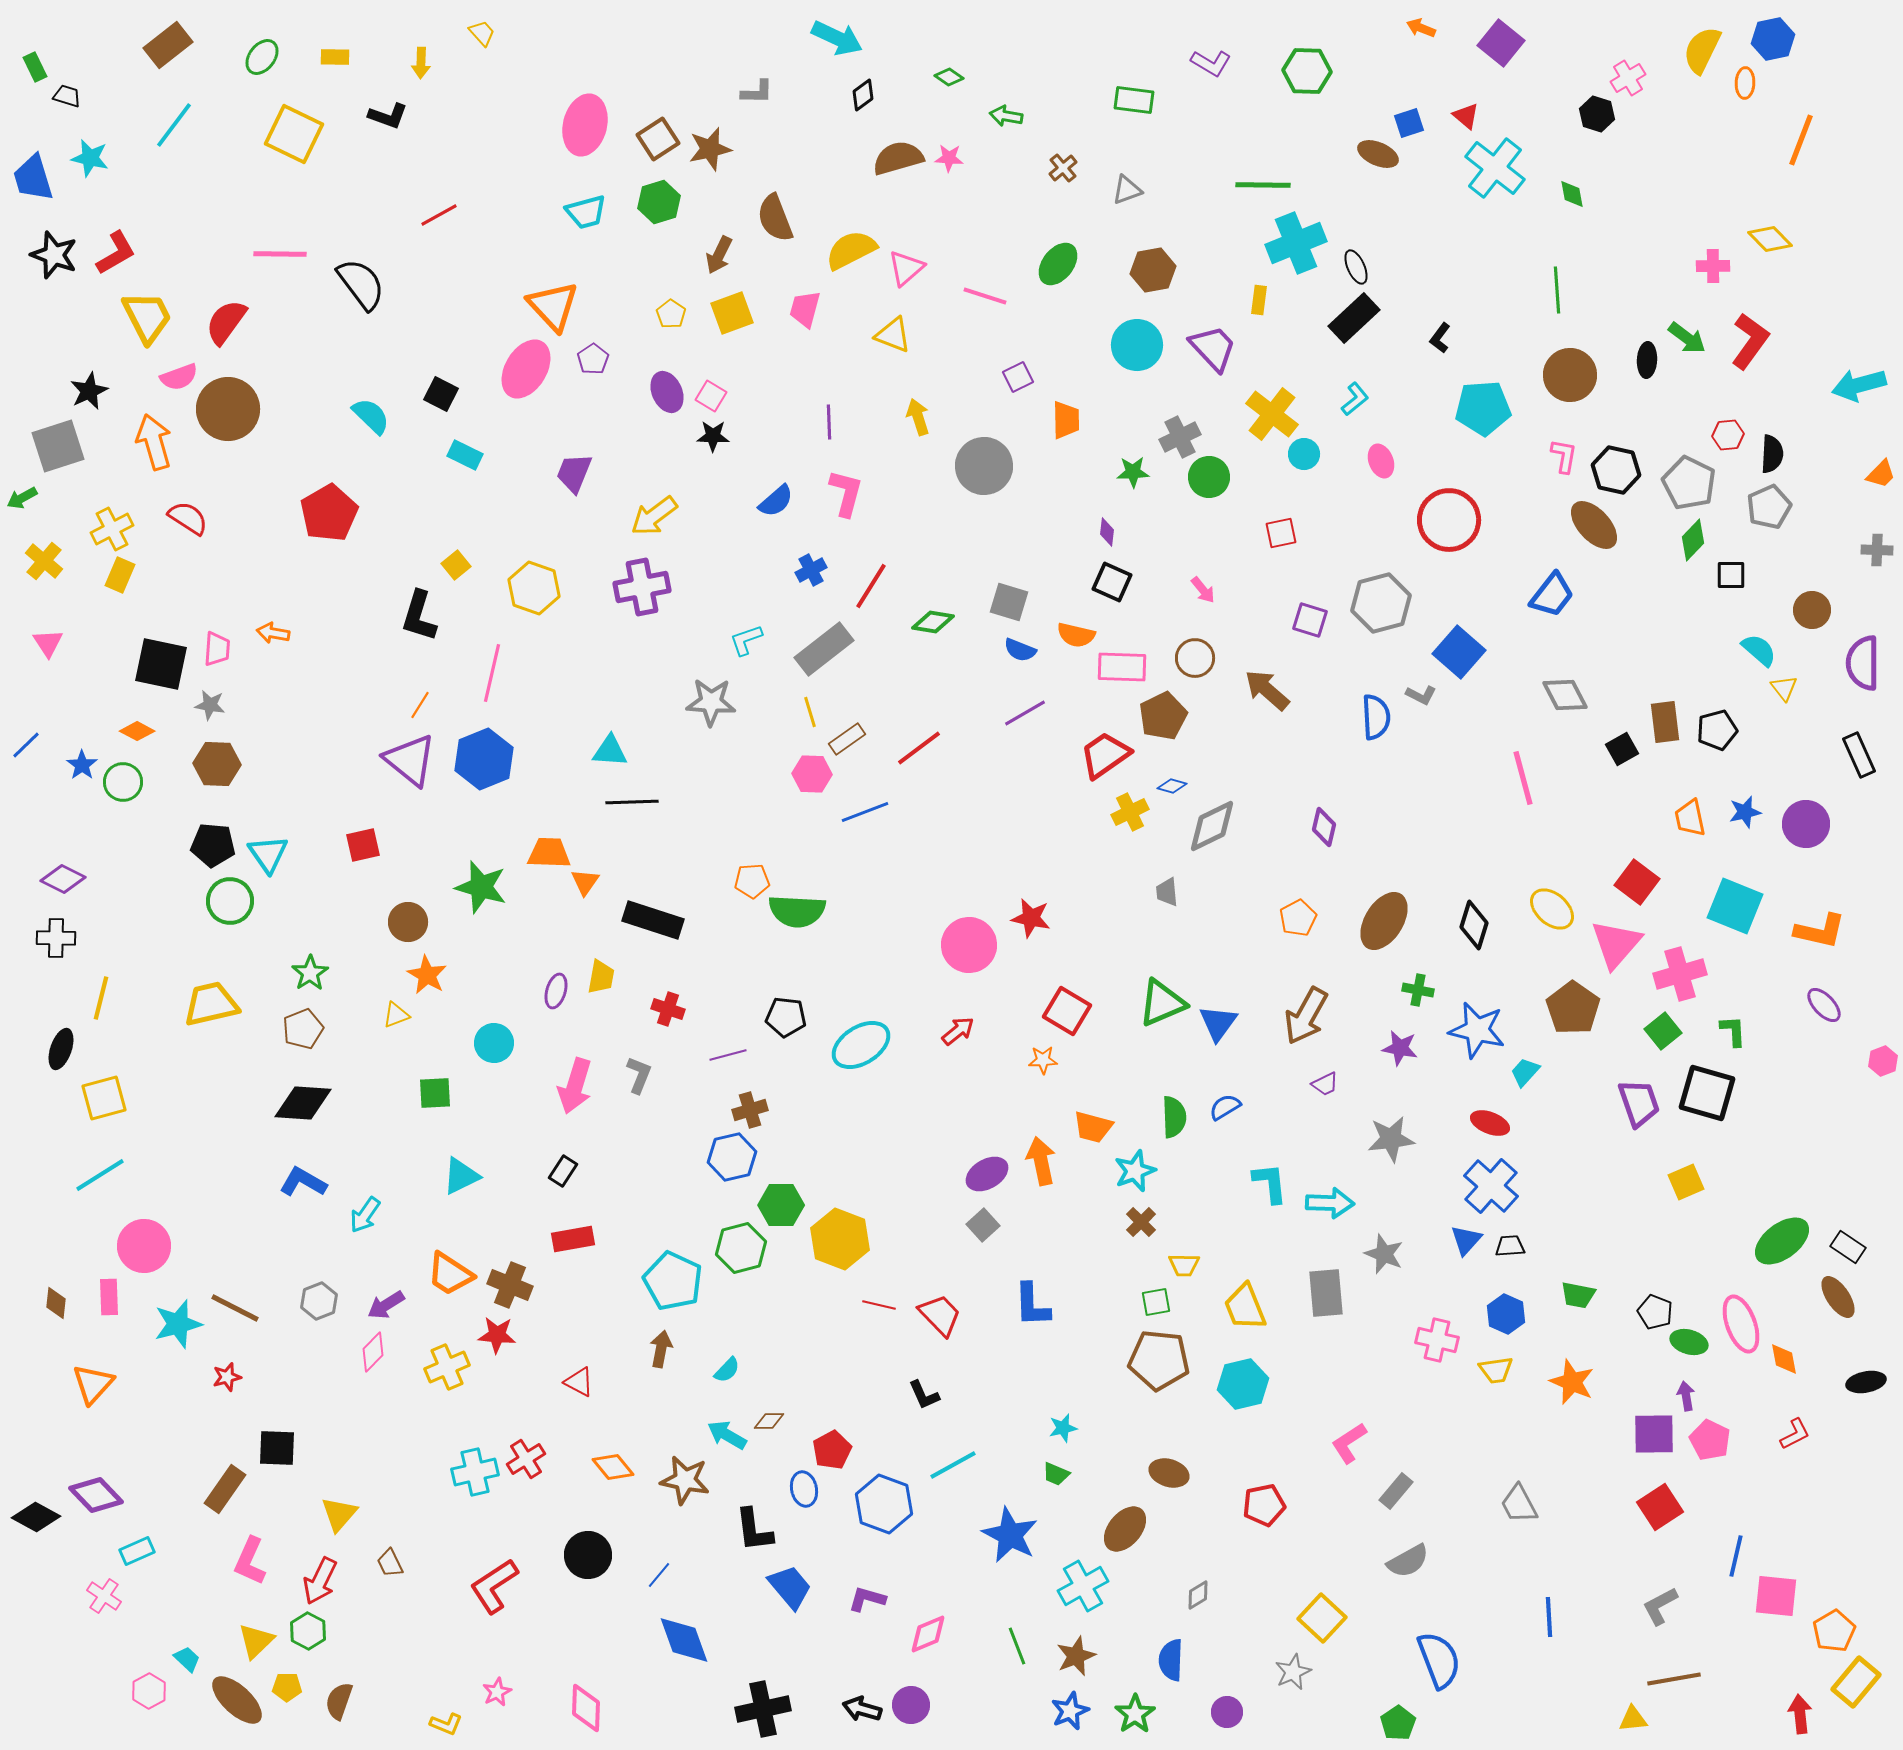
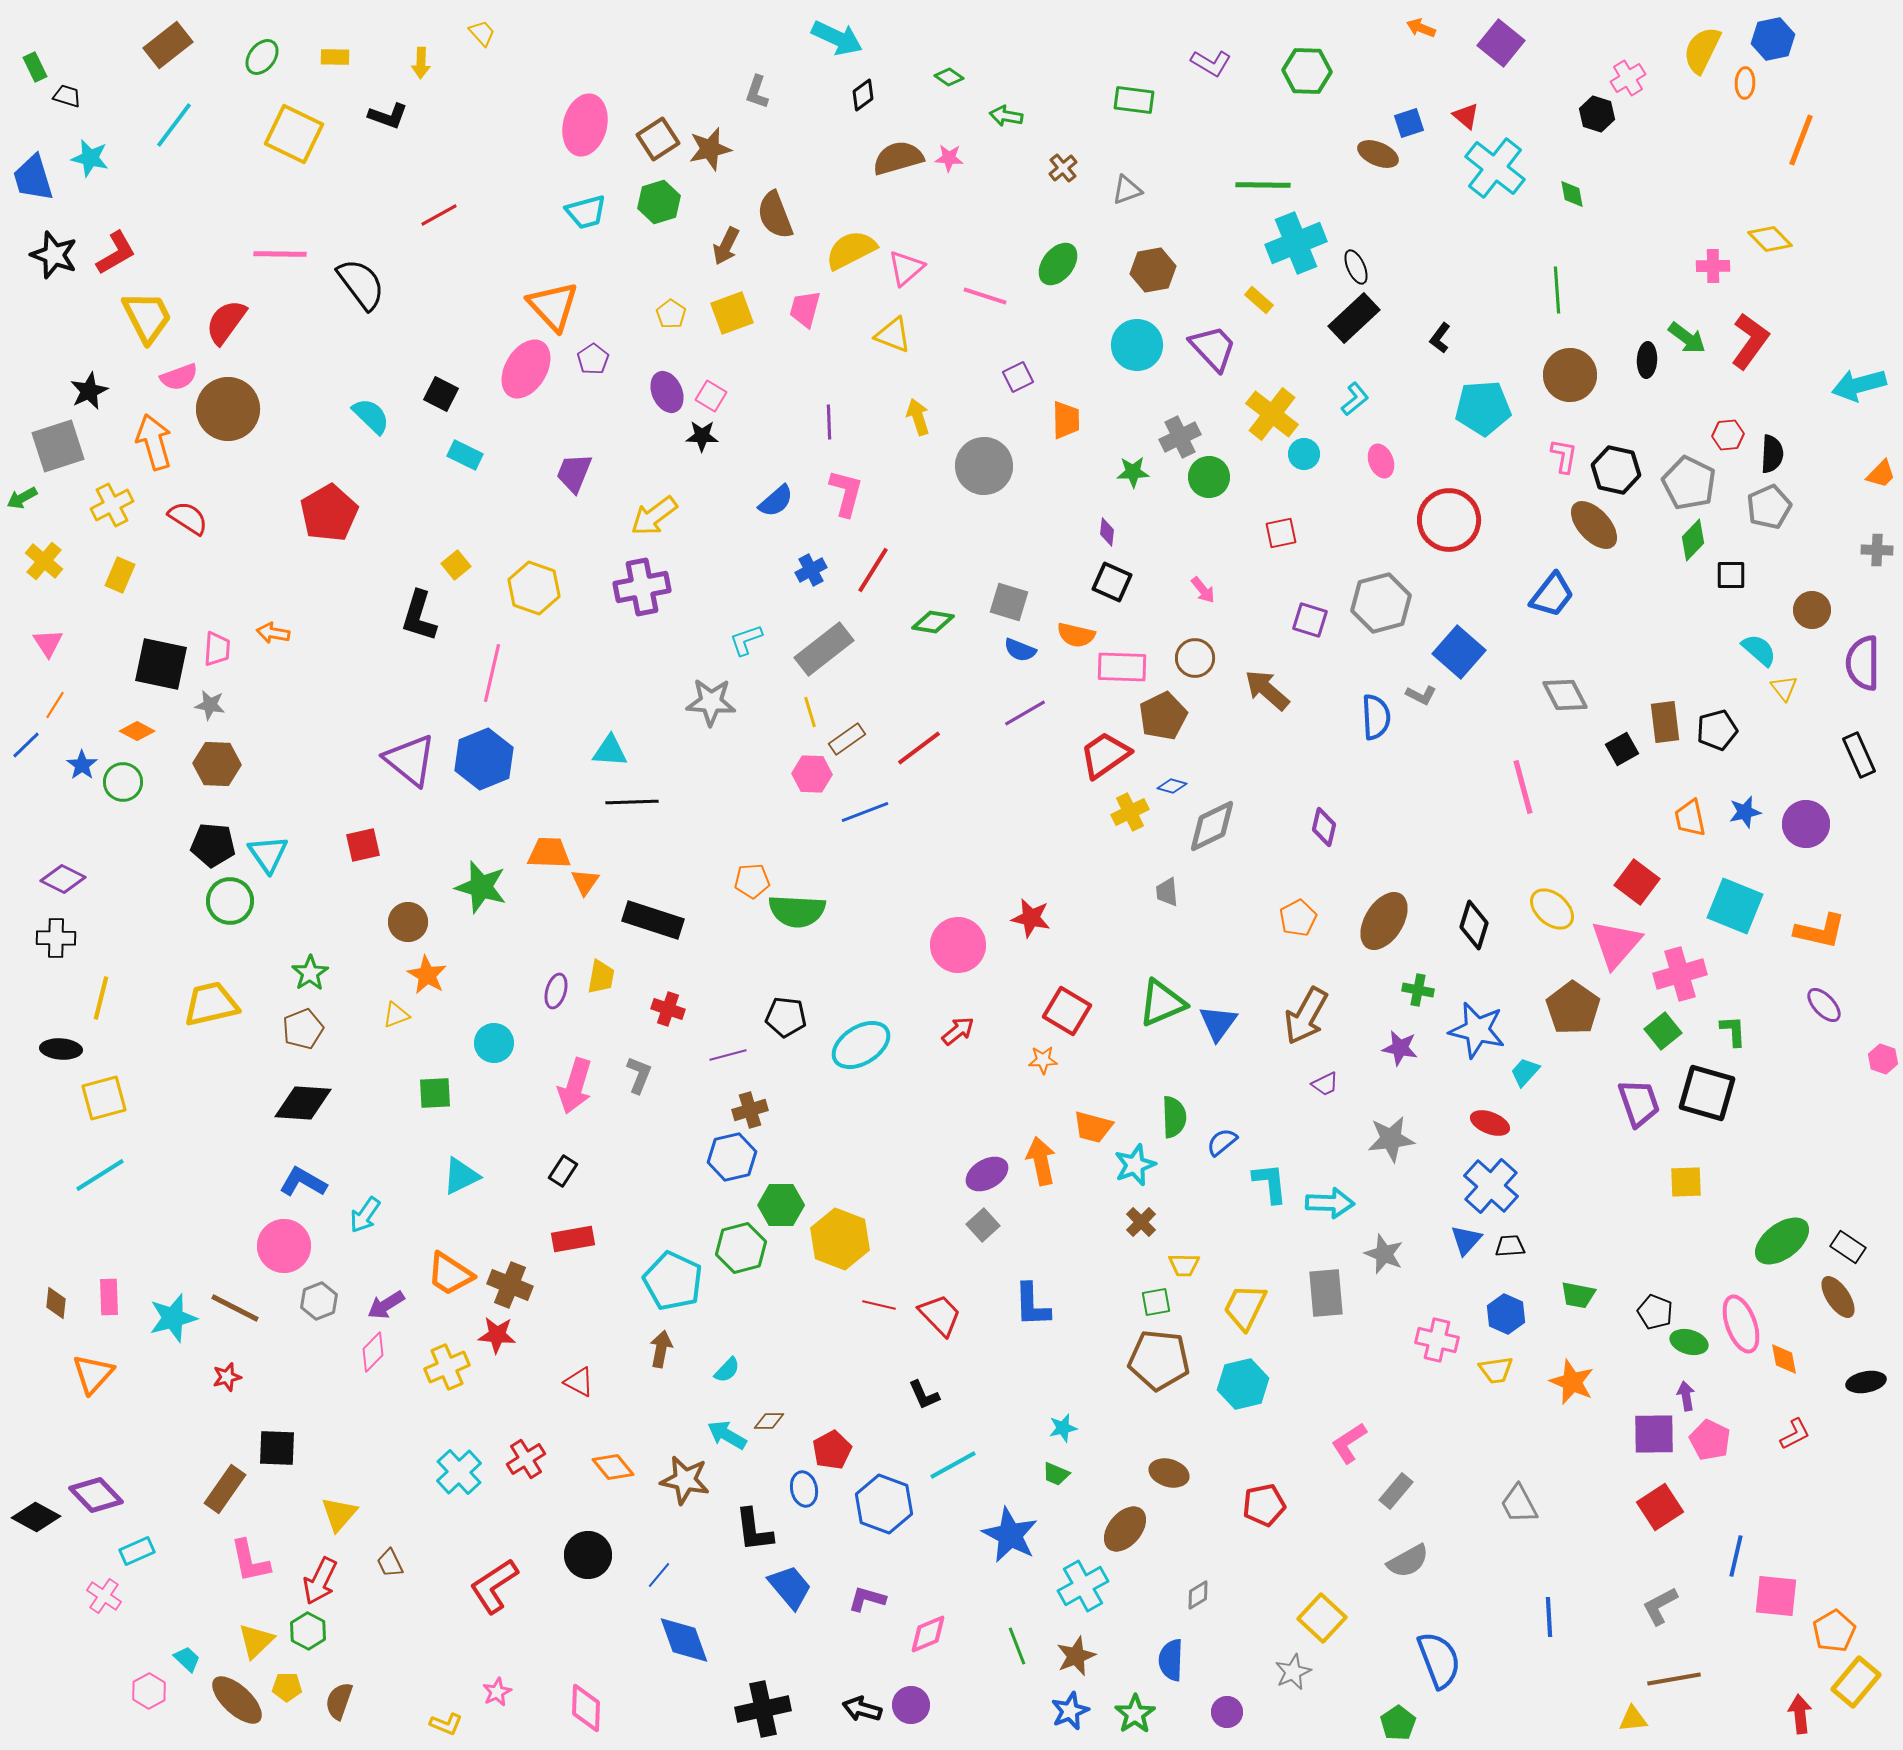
gray L-shape at (757, 92): rotated 108 degrees clockwise
brown semicircle at (775, 218): moved 3 px up
brown arrow at (719, 255): moved 7 px right, 9 px up
yellow rectangle at (1259, 300): rotated 56 degrees counterclockwise
black star at (713, 436): moved 11 px left
yellow cross at (112, 529): moved 24 px up
red line at (871, 586): moved 2 px right, 16 px up
orange line at (420, 705): moved 365 px left
pink line at (1523, 778): moved 9 px down
pink circle at (969, 945): moved 11 px left
black ellipse at (61, 1049): rotated 75 degrees clockwise
pink hexagon at (1883, 1061): moved 2 px up; rotated 20 degrees counterclockwise
blue semicircle at (1225, 1107): moved 3 px left, 35 px down; rotated 8 degrees counterclockwise
cyan star at (1135, 1171): moved 6 px up
yellow square at (1686, 1182): rotated 21 degrees clockwise
pink circle at (144, 1246): moved 140 px right
yellow trapezoid at (1245, 1307): rotated 48 degrees clockwise
cyan star at (178, 1324): moved 5 px left, 6 px up
orange triangle at (93, 1384): moved 10 px up
cyan cross at (475, 1472): moved 16 px left; rotated 30 degrees counterclockwise
pink L-shape at (250, 1561): rotated 36 degrees counterclockwise
